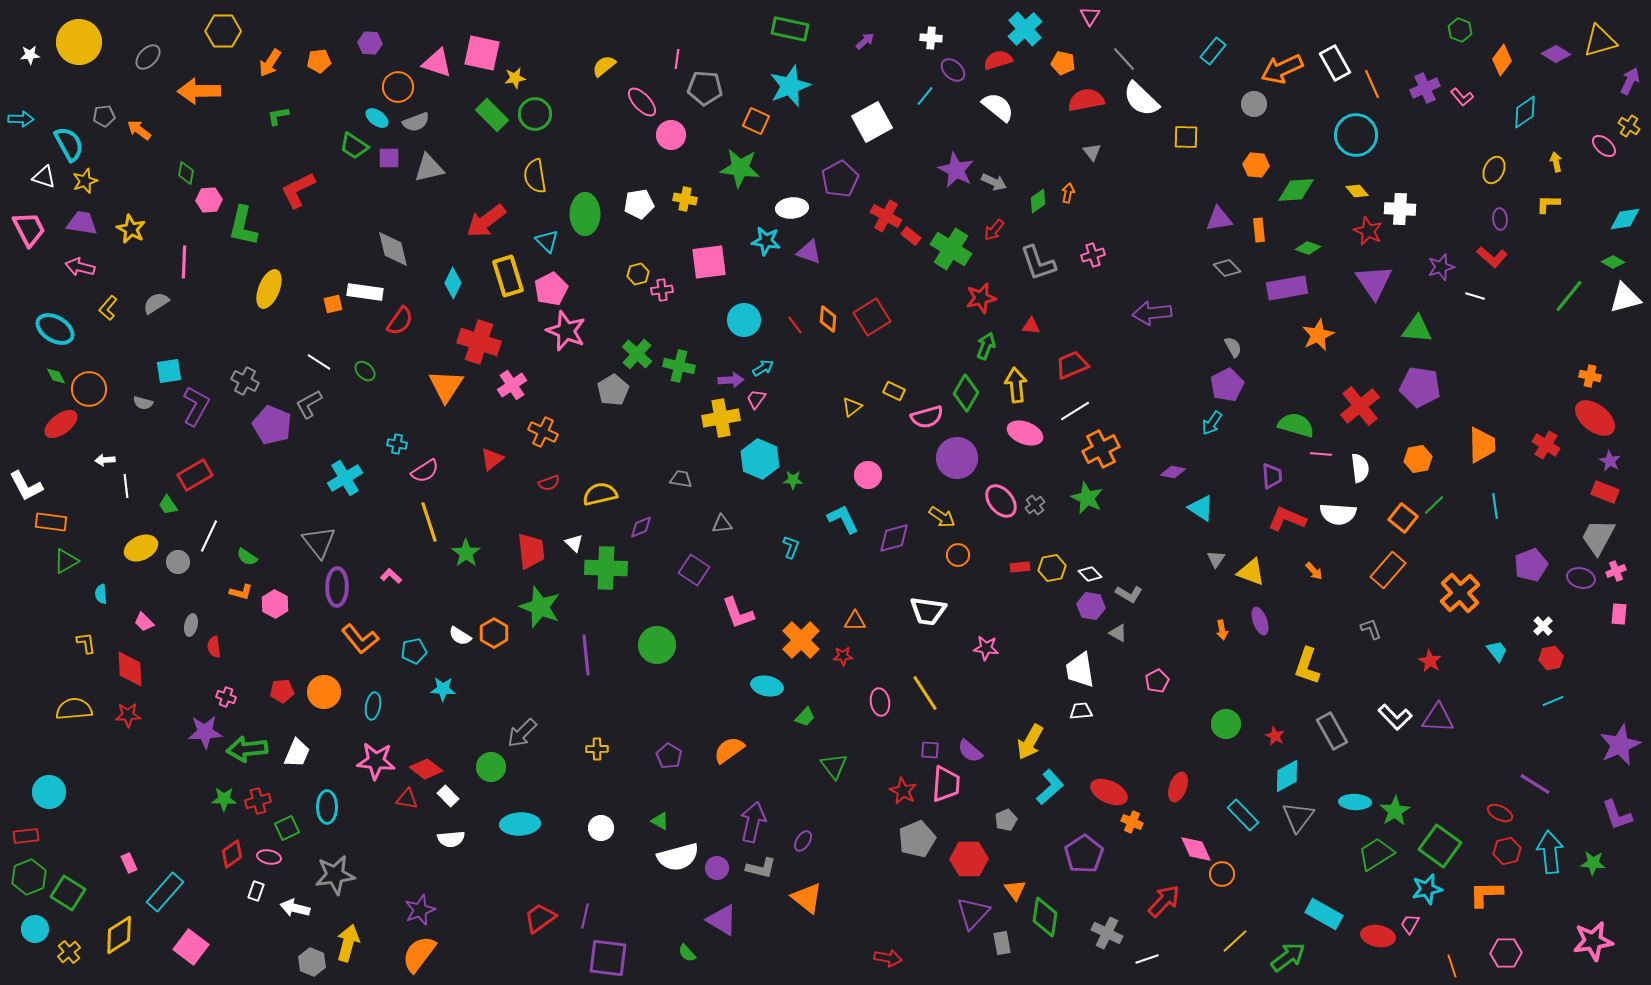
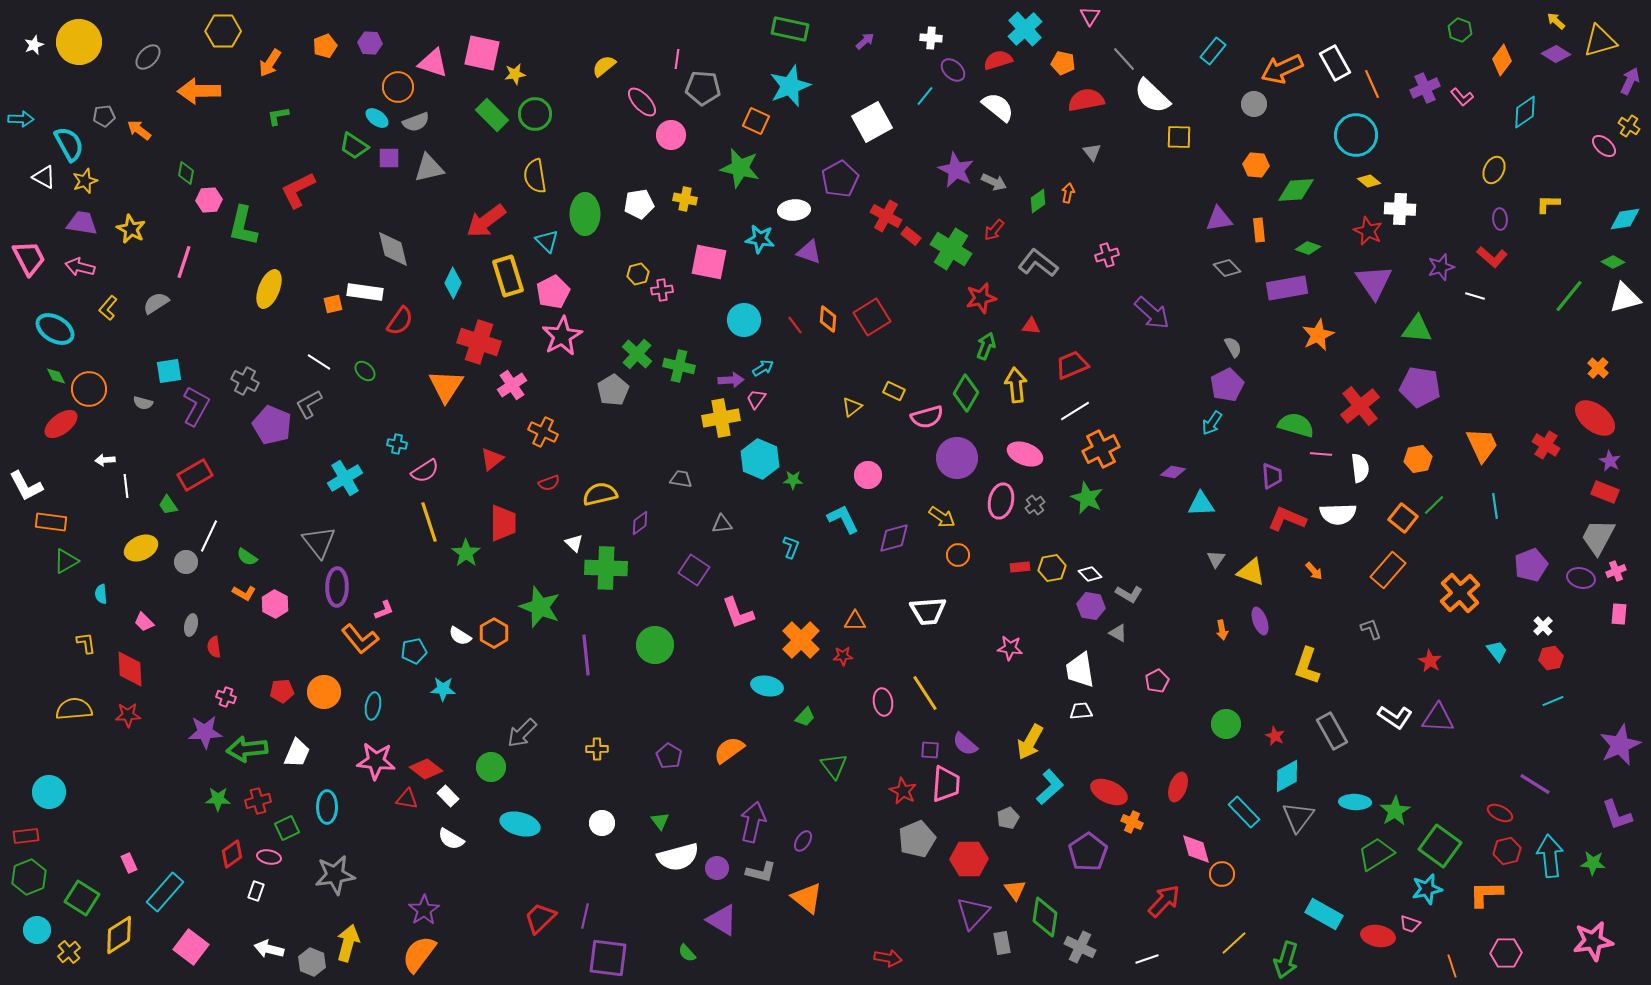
white star at (30, 55): moved 4 px right, 10 px up; rotated 18 degrees counterclockwise
orange pentagon at (319, 61): moved 6 px right, 15 px up; rotated 15 degrees counterclockwise
pink triangle at (437, 63): moved 4 px left
yellow star at (515, 78): moved 4 px up
gray pentagon at (705, 88): moved 2 px left
white semicircle at (1141, 99): moved 11 px right, 3 px up
yellow square at (1186, 137): moved 7 px left
yellow arrow at (1556, 162): moved 141 px up; rotated 36 degrees counterclockwise
green star at (740, 168): rotated 6 degrees clockwise
white triangle at (44, 177): rotated 10 degrees clockwise
yellow diamond at (1357, 191): moved 12 px right, 10 px up; rotated 10 degrees counterclockwise
white ellipse at (792, 208): moved 2 px right, 2 px down
pink trapezoid at (29, 229): moved 29 px down
cyan star at (766, 241): moved 6 px left, 2 px up
pink cross at (1093, 255): moved 14 px right
pink line at (184, 262): rotated 16 degrees clockwise
pink square at (709, 262): rotated 18 degrees clockwise
gray L-shape at (1038, 263): rotated 147 degrees clockwise
pink pentagon at (551, 289): moved 2 px right, 3 px down
purple arrow at (1152, 313): rotated 132 degrees counterclockwise
pink star at (566, 331): moved 4 px left, 5 px down; rotated 21 degrees clockwise
orange cross at (1590, 376): moved 8 px right, 8 px up; rotated 30 degrees clockwise
pink ellipse at (1025, 433): moved 21 px down
orange trapezoid at (1482, 445): rotated 24 degrees counterclockwise
pink ellipse at (1001, 501): rotated 52 degrees clockwise
cyan triangle at (1201, 508): moved 4 px up; rotated 36 degrees counterclockwise
white semicircle at (1338, 514): rotated 6 degrees counterclockwise
purple diamond at (641, 527): moved 1 px left, 4 px up; rotated 15 degrees counterclockwise
red trapezoid at (531, 551): moved 28 px left, 28 px up; rotated 6 degrees clockwise
gray circle at (178, 562): moved 8 px right
pink L-shape at (391, 576): moved 7 px left, 34 px down; rotated 115 degrees clockwise
orange L-shape at (241, 592): moved 3 px right, 1 px down; rotated 15 degrees clockwise
white trapezoid at (928, 611): rotated 12 degrees counterclockwise
green circle at (657, 645): moved 2 px left
pink star at (986, 648): moved 24 px right
pink ellipse at (880, 702): moved 3 px right
white L-shape at (1395, 717): rotated 12 degrees counterclockwise
purple semicircle at (970, 751): moved 5 px left, 7 px up
green star at (224, 799): moved 6 px left
cyan rectangle at (1243, 815): moved 1 px right, 3 px up
gray pentagon at (1006, 820): moved 2 px right, 2 px up
green triangle at (660, 821): rotated 24 degrees clockwise
cyan ellipse at (520, 824): rotated 18 degrees clockwise
white circle at (601, 828): moved 1 px right, 5 px up
white semicircle at (451, 839): rotated 36 degrees clockwise
pink diamond at (1196, 849): rotated 8 degrees clockwise
cyan arrow at (1550, 852): moved 4 px down
purple pentagon at (1084, 854): moved 4 px right, 2 px up
gray L-shape at (761, 868): moved 4 px down
green square at (68, 893): moved 14 px right, 5 px down
white arrow at (295, 908): moved 26 px left, 41 px down
purple star at (420, 910): moved 4 px right; rotated 12 degrees counterclockwise
red trapezoid at (540, 918): rotated 8 degrees counterclockwise
pink trapezoid at (1410, 924): rotated 100 degrees counterclockwise
cyan circle at (35, 929): moved 2 px right, 1 px down
gray cross at (1107, 933): moved 27 px left, 14 px down
yellow line at (1235, 941): moved 1 px left, 2 px down
green arrow at (1288, 957): moved 2 px left, 3 px down; rotated 144 degrees clockwise
